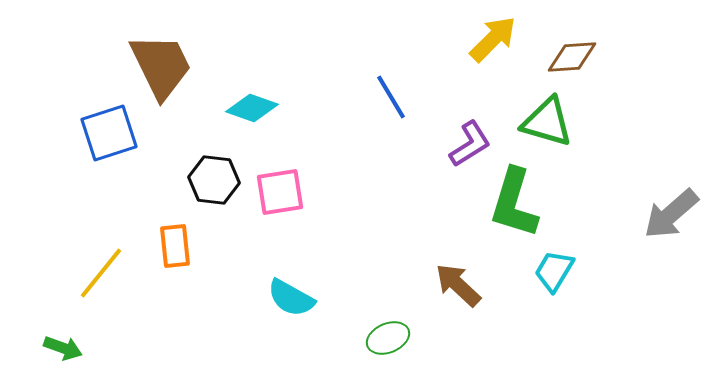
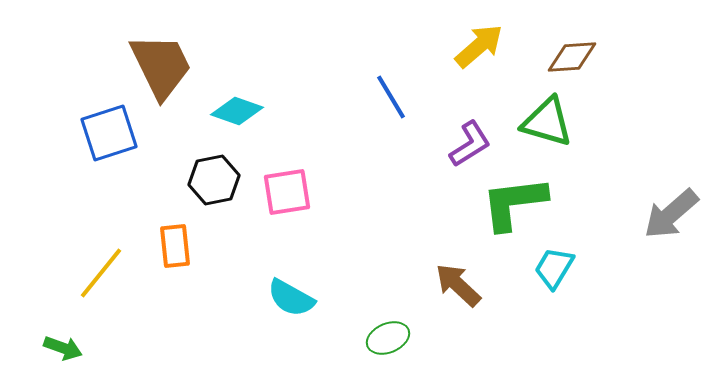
yellow arrow: moved 14 px left, 7 px down; rotated 4 degrees clockwise
cyan diamond: moved 15 px left, 3 px down
black hexagon: rotated 18 degrees counterclockwise
pink square: moved 7 px right
green L-shape: rotated 66 degrees clockwise
cyan trapezoid: moved 3 px up
